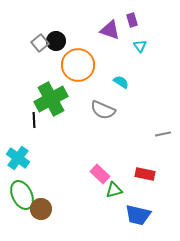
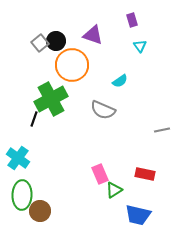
purple triangle: moved 17 px left, 5 px down
orange circle: moved 6 px left
cyan semicircle: moved 1 px left, 1 px up; rotated 112 degrees clockwise
black line: moved 1 px up; rotated 21 degrees clockwise
gray line: moved 1 px left, 4 px up
pink rectangle: rotated 24 degrees clockwise
green triangle: rotated 18 degrees counterclockwise
green ellipse: rotated 28 degrees clockwise
brown circle: moved 1 px left, 2 px down
